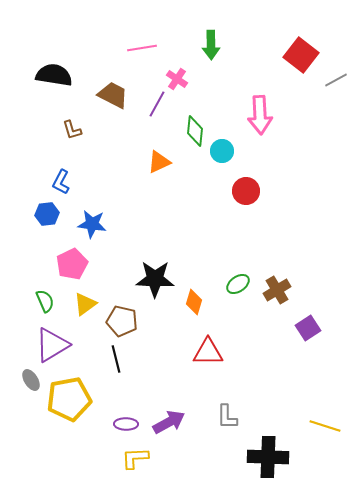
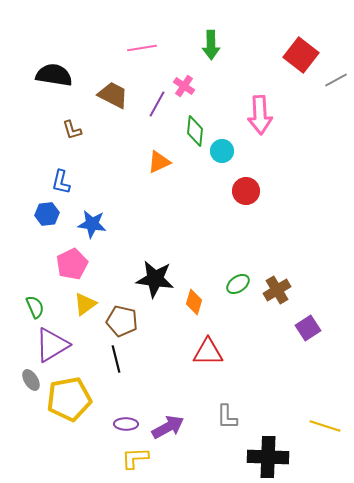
pink cross: moved 7 px right, 7 px down
blue L-shape: rotated 15 degrees counterclockwise
black star: rotated 6 degrees clockwise
green semicircle: moved 10 px left, 6 px down
purple arrow: moved 1 px left, 5 px down
